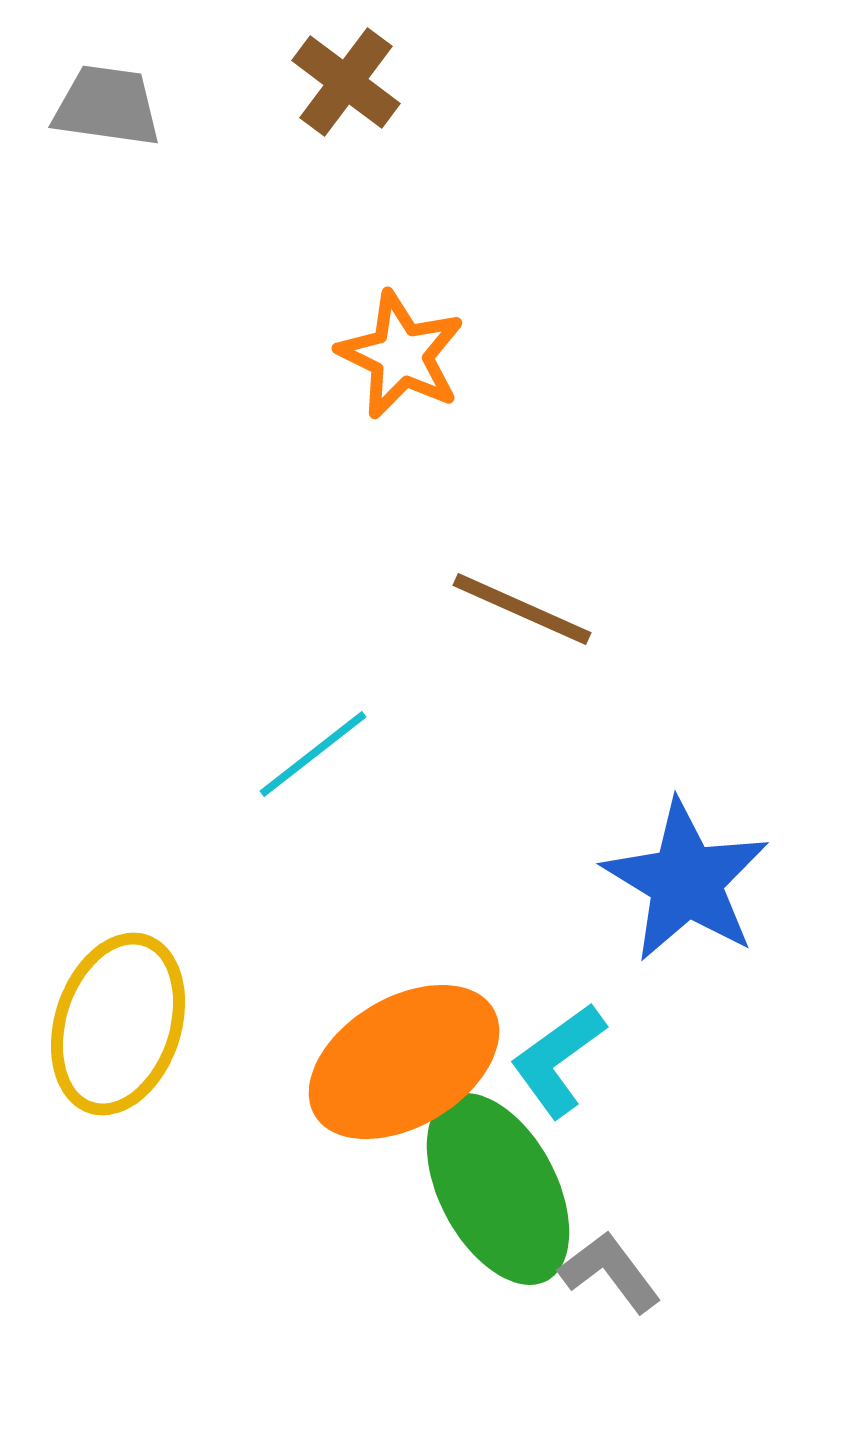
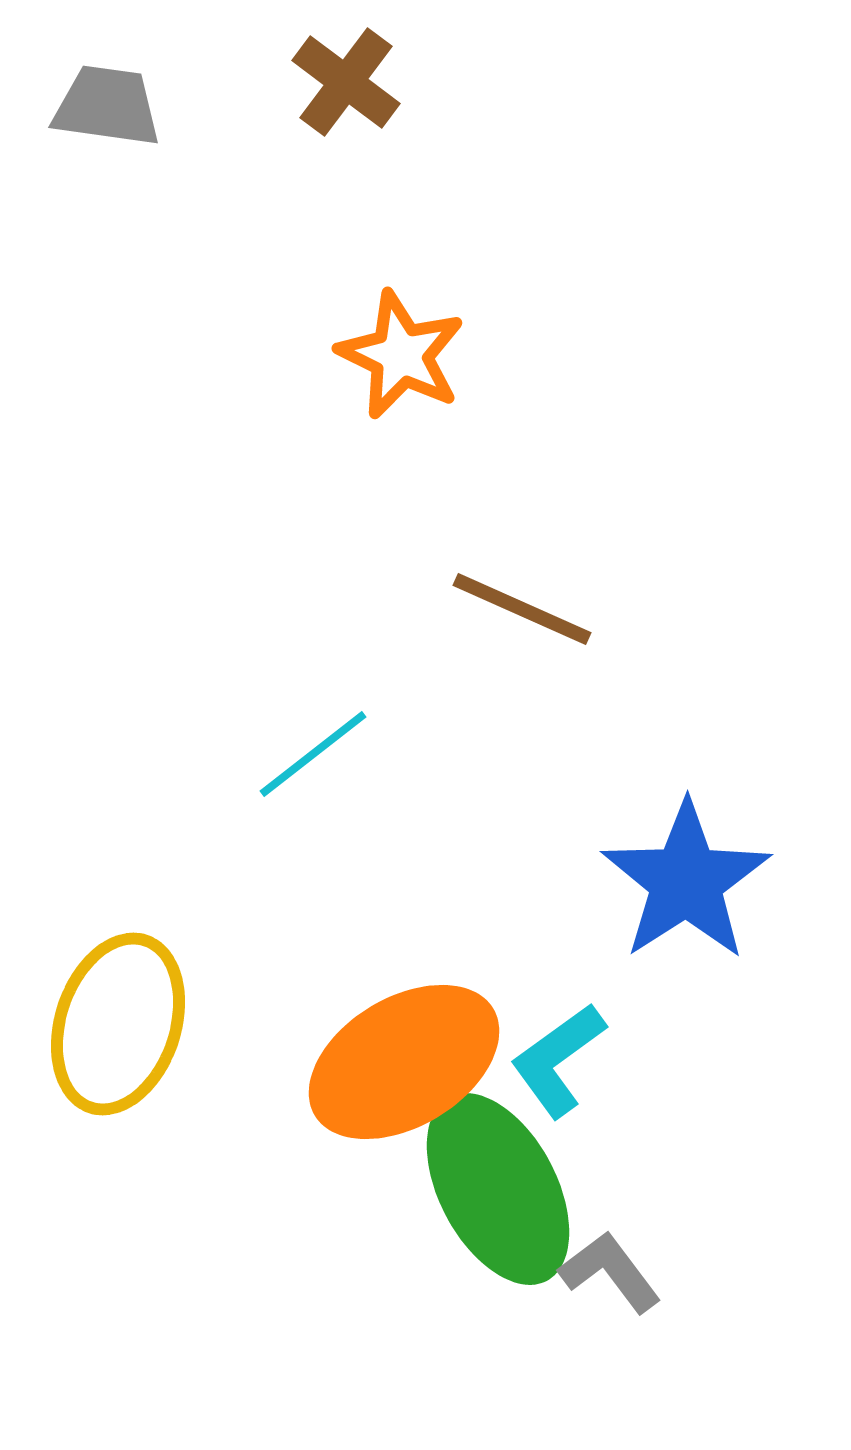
blue star: rotated 8 degrees clockwise
